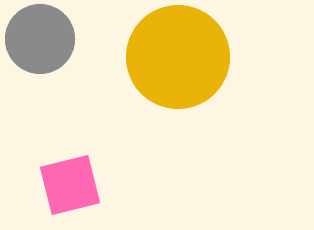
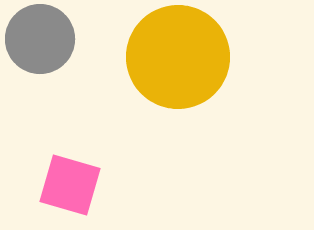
pink square: rotated 30 degrees clockwise
